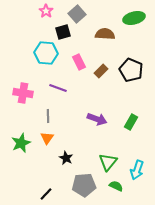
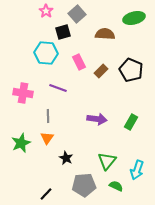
purple arrow: rotated 12 degrees counterclockwise
green triangle: moved 1 px left, 1 px up
